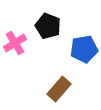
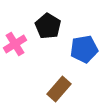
black pentagon: rotated 10 degrees clockwise
pink cross: moved 1 px down
